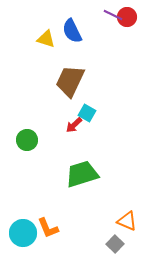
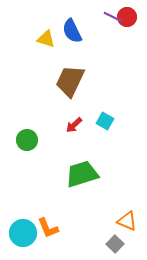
purple line: moved 2 px down
cyan square: moved 18 px right, 8 px down
